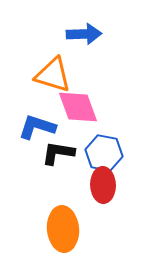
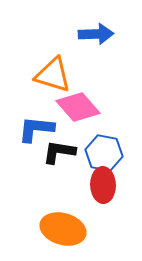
blue arrow: moved 12 px right
pink diamond: rotated 21 degrees counterclockwise
blue L-shape: moved 1 px left, 2 px down; rotated 12 degrees counterclockwise
black L-shape: moved 1 px right, 1 px up
orange ellipse: rotated 69 degrees counterclockwise
